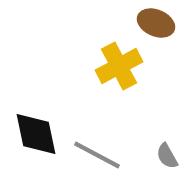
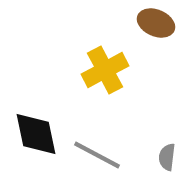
yellow cross: moved 14 px left, 4 px down
gray semicircle: moved 1 px down; rotated 36 degrees clockwise
